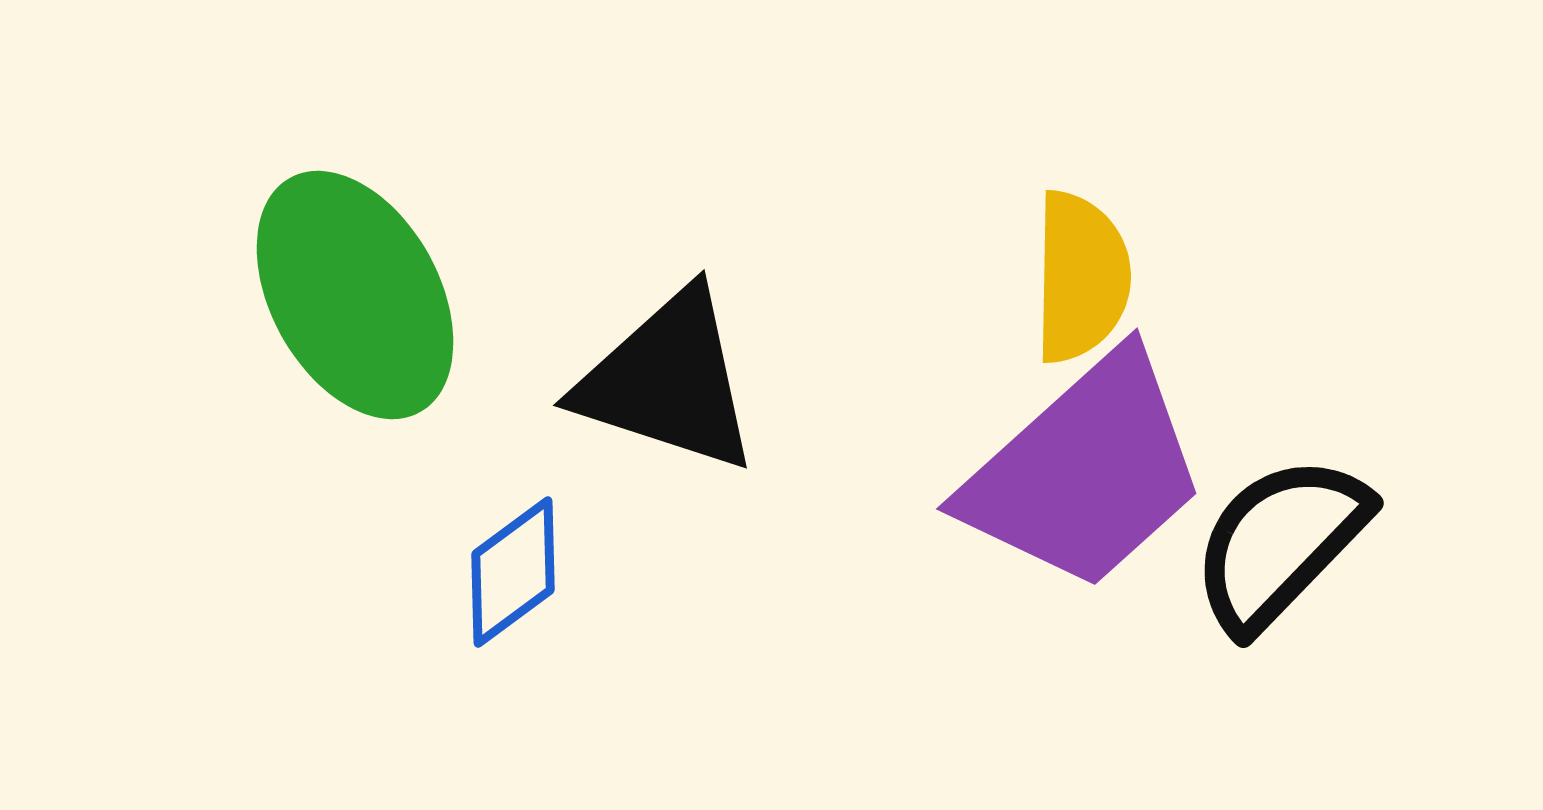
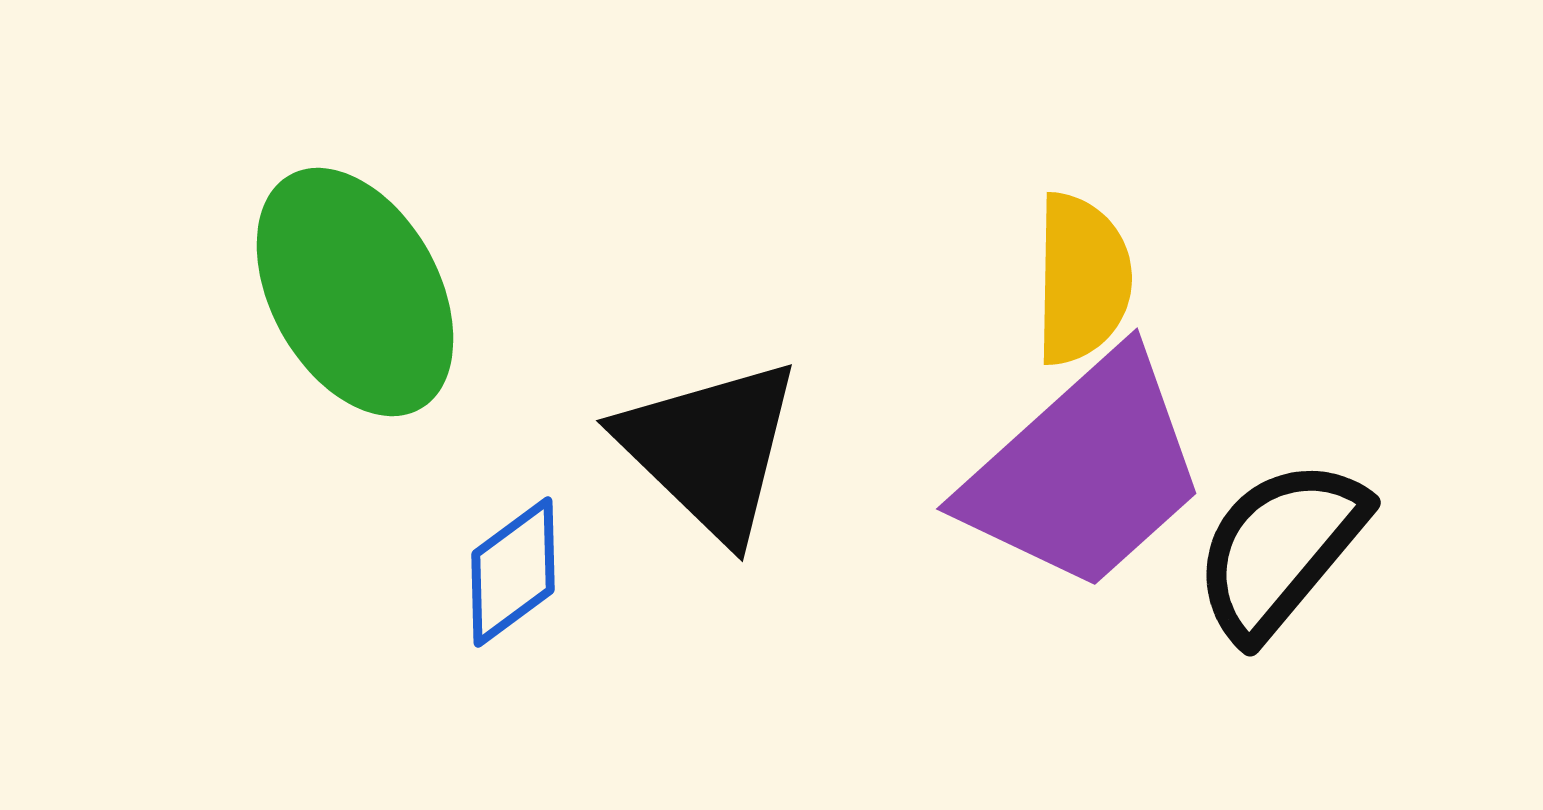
yellow semicircle: moved 1 px right, 2 px down
green ellipse: moved 3 px up
black triangle: moved 42 px right, 68 px down; rotated 26 degrees clockwise
black semicircle: moved 6 px down; rotated 4 degrees counterclockwise
